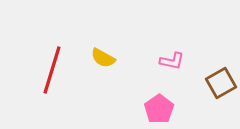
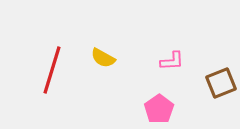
pink L-shape: rotated 15 degrees counterclockwise
brown square: rotated 8 degrees clockwise
